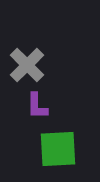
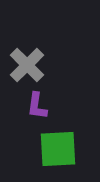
purple L-shape: rotated 8 degrees clockwise
